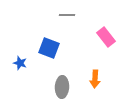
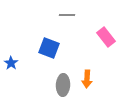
blue star: moved 9 px left; rotated 16 degrees clockwise
orange arrow: moved 8 px left
gray ellipse: moved 1 px right, 2 px up
